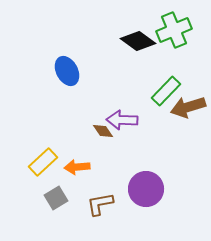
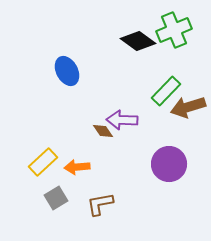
purple circle: moved 23 px right, 25 px up
